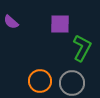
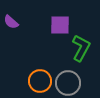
purple square: moved 1 px down
green L-shape: moved 1 px left
gray circle: moved 4 px left
